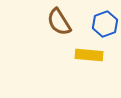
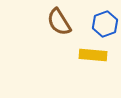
yellow rectangle: moved 4 px right
